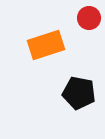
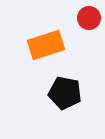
black pentagon: moved 14 px left
